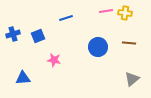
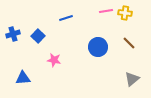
blue square: rotated 24 degrees counterclockwise
brown line: rotated 40 degrees clockwise
